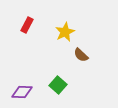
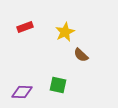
red rectangle: moved 2 px left, 2 px down; rotated 42 degrees clockwise
green square: rotated 30 degrees counterclockwise
